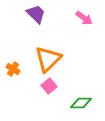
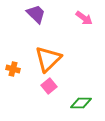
orange cross: rotated 16 degrees counterclockwise
